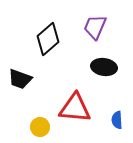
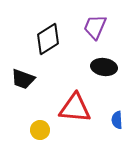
black diamond: rotated 8 degrees clockwise
black trapezoid: moved 3 px right
yellow circle: moved 3 px down
